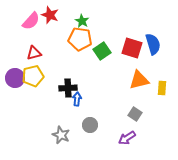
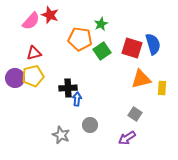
green star: moved 19 px right, 3 px down; rotated 16 degrees clockwise
orange triangle: moved 2 px right, 1 px up
